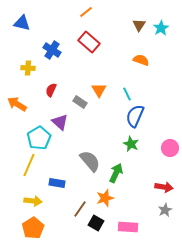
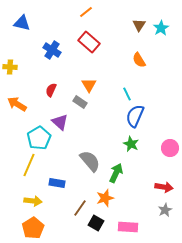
orange semicircle: moved 2 px left; rotated 140 degrees counterclockwise
yellow cross: moved 18 px left, 1 px up
orange triangle: moved 10 px left, 5 px up
brown line: moved 1 px up
